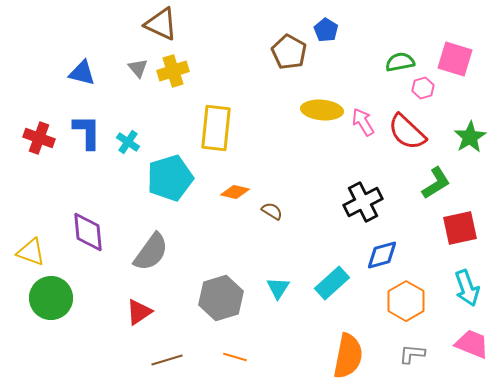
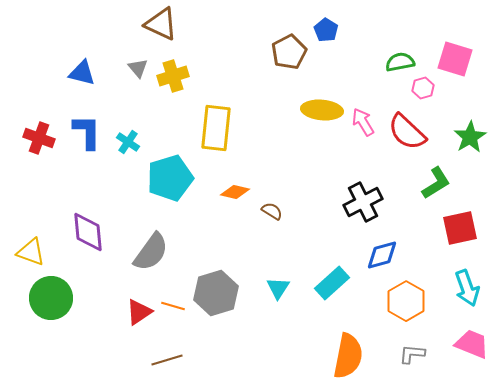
brown pentagon: rotated 16 degrees clockwise
yellow cross: moved 5 px down
gray hexagon: moved 5 px left, 5 px up
orange line: moved 62 px left, 51 px up
